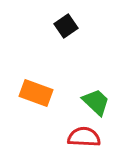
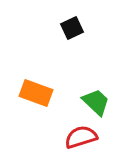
black square: moved 6 px right, 2 px down; rotated 10 degrees clockwise
red semicircle: moved 3 px left; rotated 20 degrees counterclockwise
